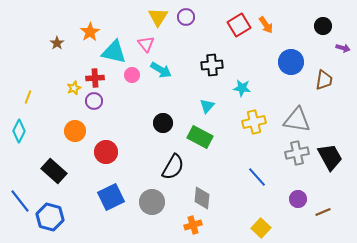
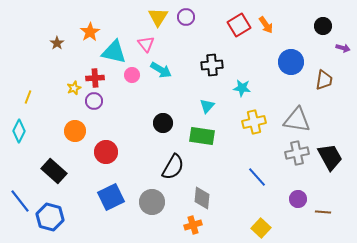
green rectangle at (200, 137): moved 2 px right, 1 px up; rotated 20 degrees counterclockwise
brown line at (323, 212): rotated 28 degrees clockwise
